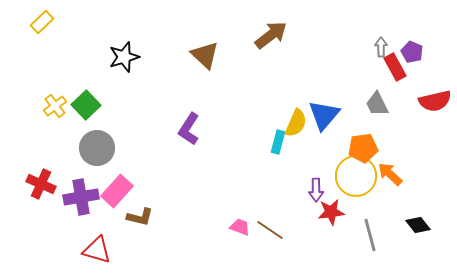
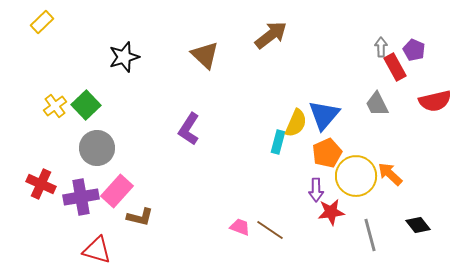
purple pentagon: moved 2 px right, 2 px up
orange pentagon: moved 36 px left, 5 px down; rotated 16 degrees counterclockwise
